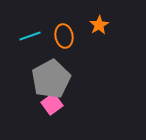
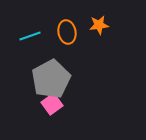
orange star: rotated 24 degrees clockwise
orange ellipse: moved 3 px right, 4 px up
